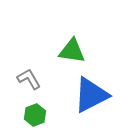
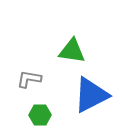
gray L-shape: rotated 50 degrees counterclockwise
green hexagon: moved 5 px right; rotated 20 degrees clockwise
